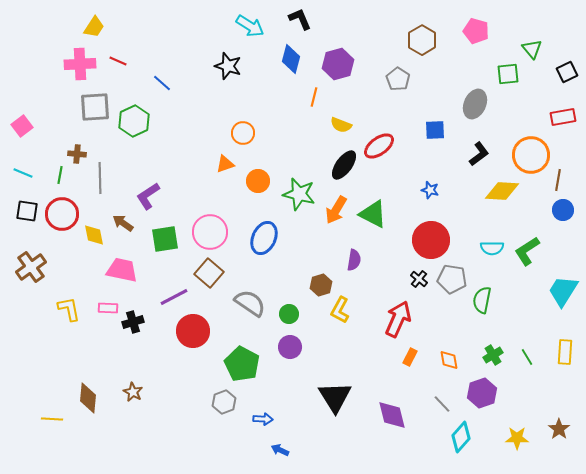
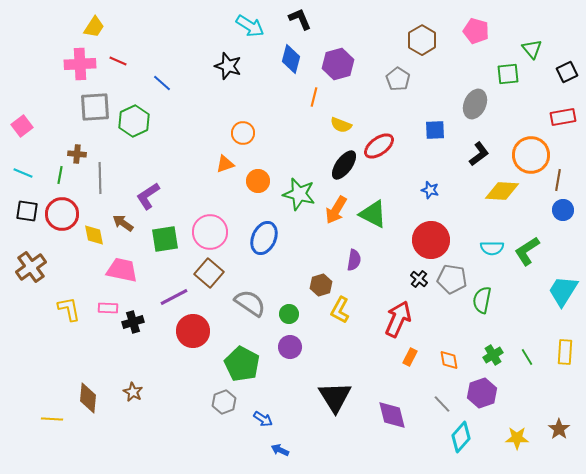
blue arrow at (263, 419): rotated 30 degrees clockwise
